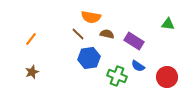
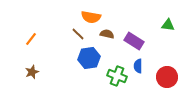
green triangle: moved 1 px down
blue semicircle: rotated 56 degrees clockwise
